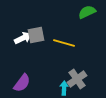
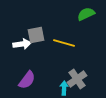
green semicircle: moved 1 px left, 2 px down
white arrow: moved 1 px left, 6 px down; rotated 18 degrees clockwise
purple semicircle: moved 5 px right, 3 px up
